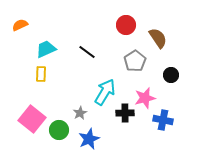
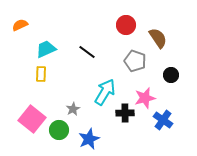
gray pentagon: rotated 20 degrees counterclockwise
gray star: moved 7 px left, 4 px up
blue cross: rotated 24 degrees clockwise
